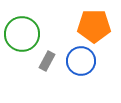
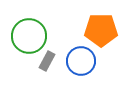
orange pentagon: moved 7 px right, 4 px down
green circle: moved 7 px right, 2 px down
